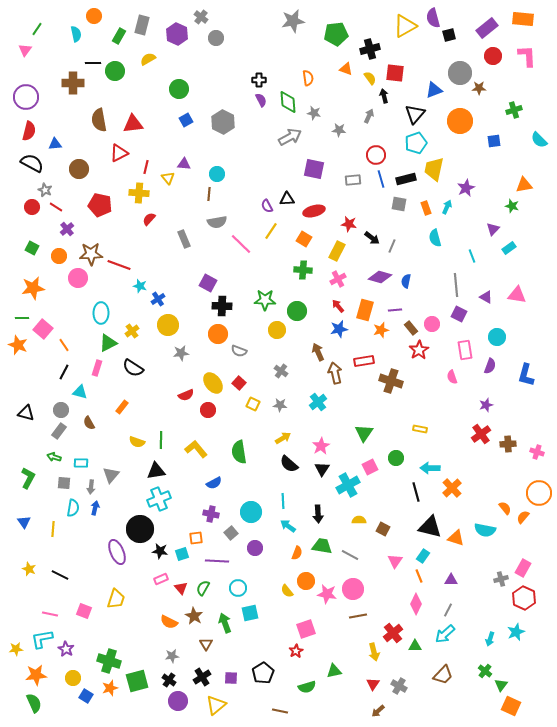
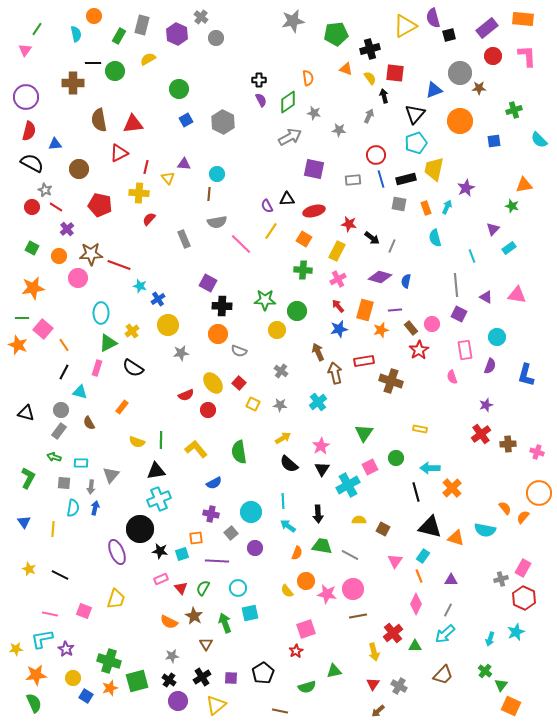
green diamond at (288, 102): rotated 60 degrees clockwise
